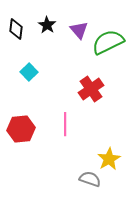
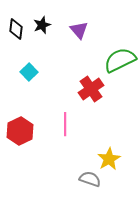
black star: moved 5 px left; rotated 18 degrees clockwise
green semicircle: moved 12 px right, 18 px down
red hexagon: moved 1 px left, 2 px down; rotated 20 degrees counterclockwise
